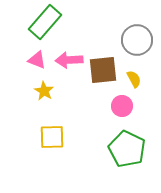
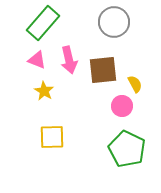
green rectangle: moved 2 px left, 1 px down
gray circle: moved 23 px left, 18 px up
pink arrow: rotated 100 degrees counterclockwise
yellow semicircle: moved 1 px right, 5 px down
